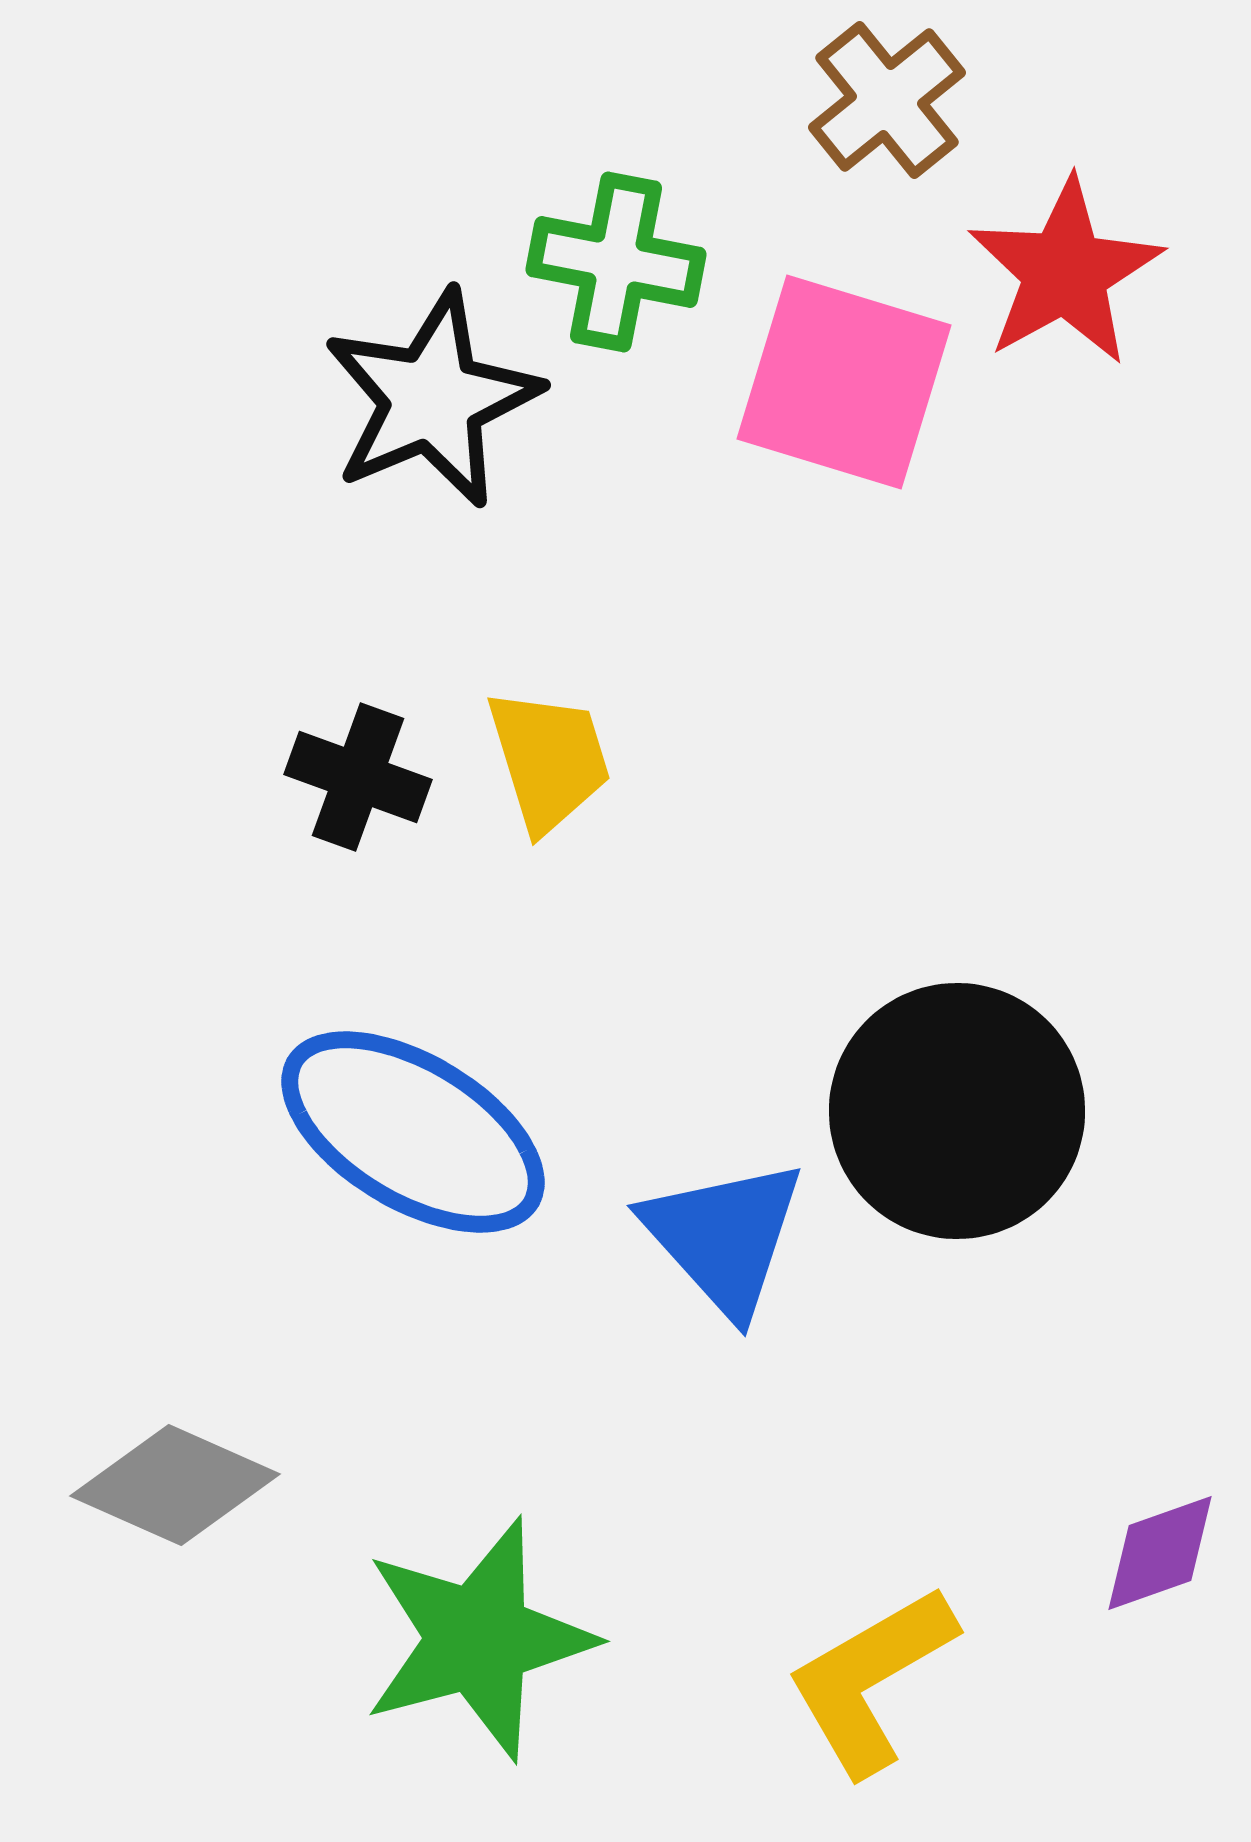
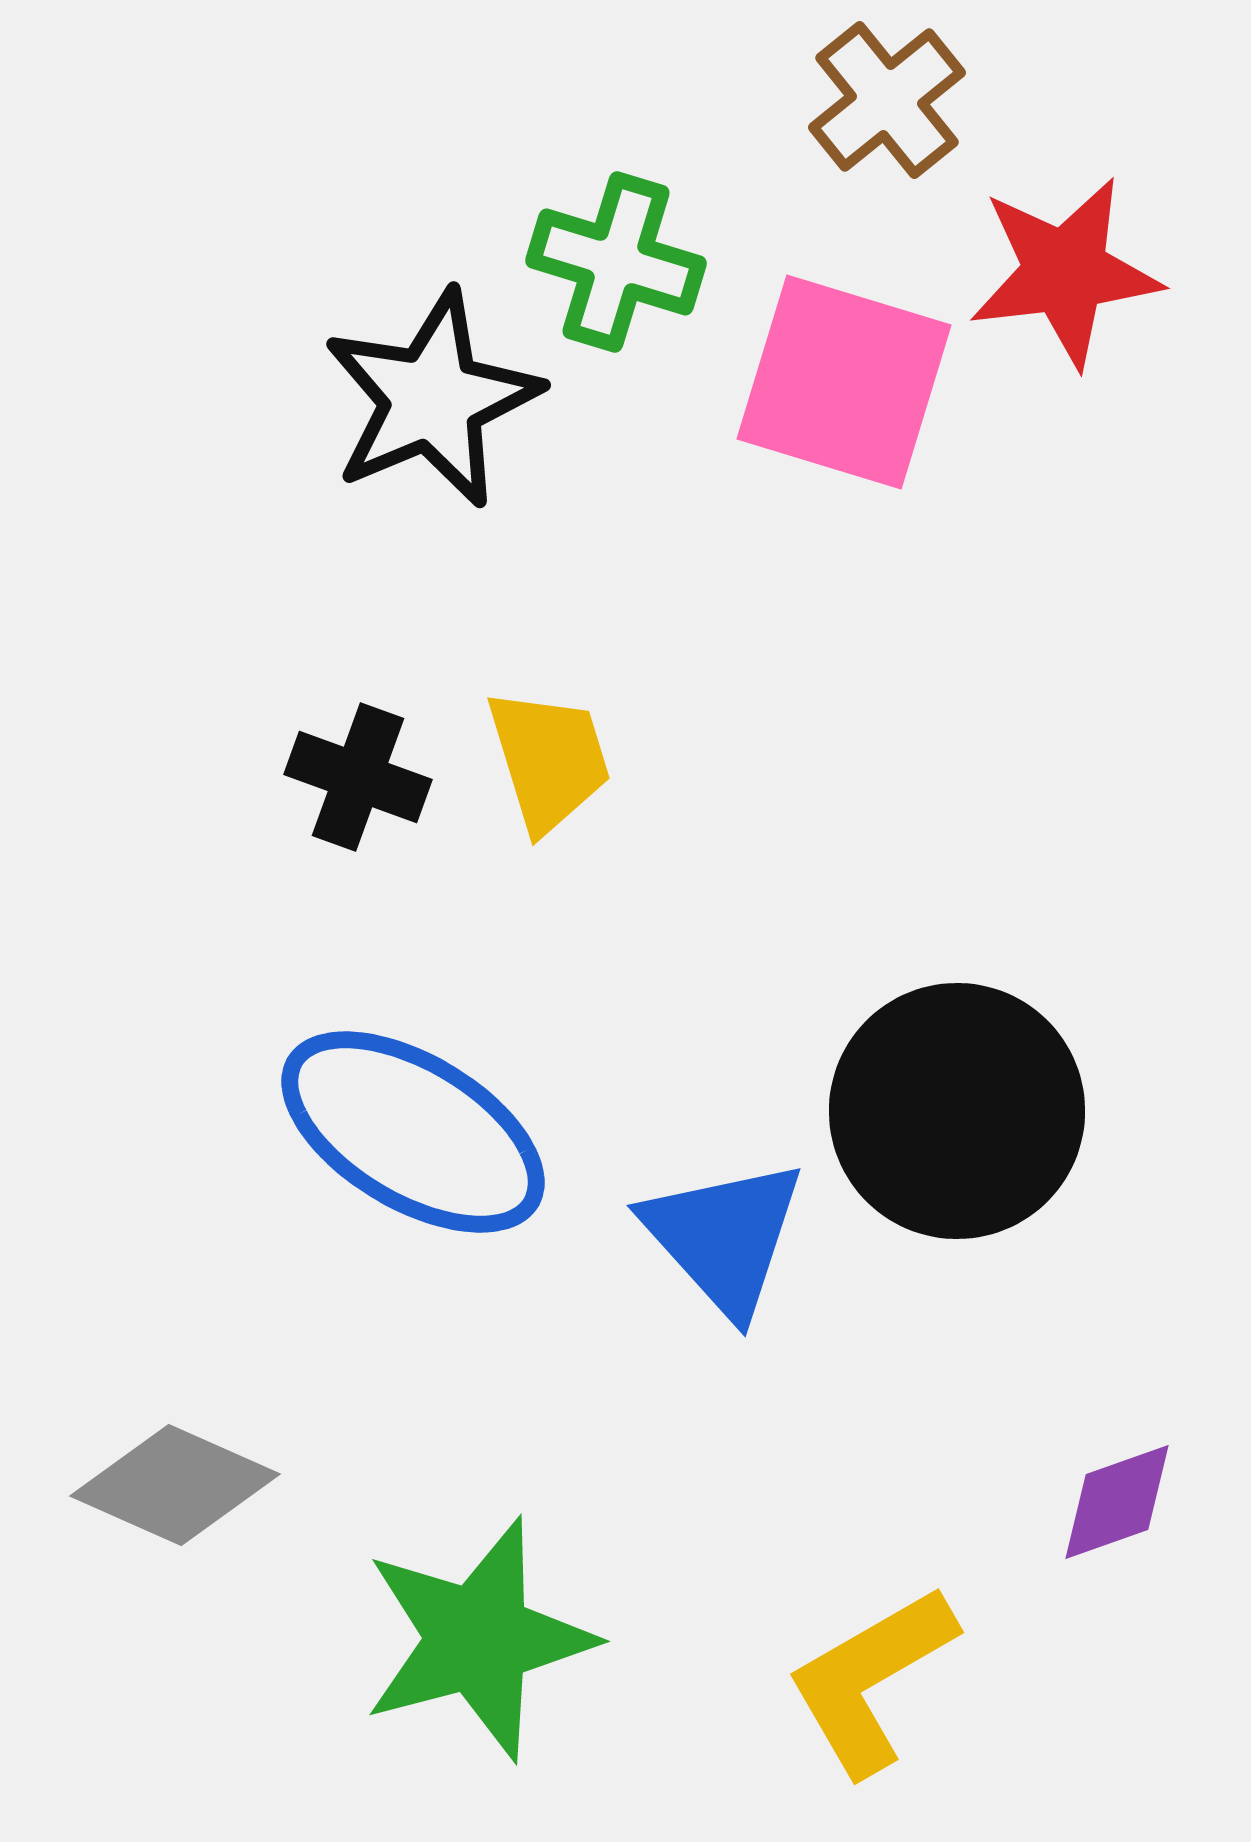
green cross: rotated 6 degrees clockwise
red star: rotated 22 degrees clockwise
purple diamond: moved 43 px left, 51 px up
